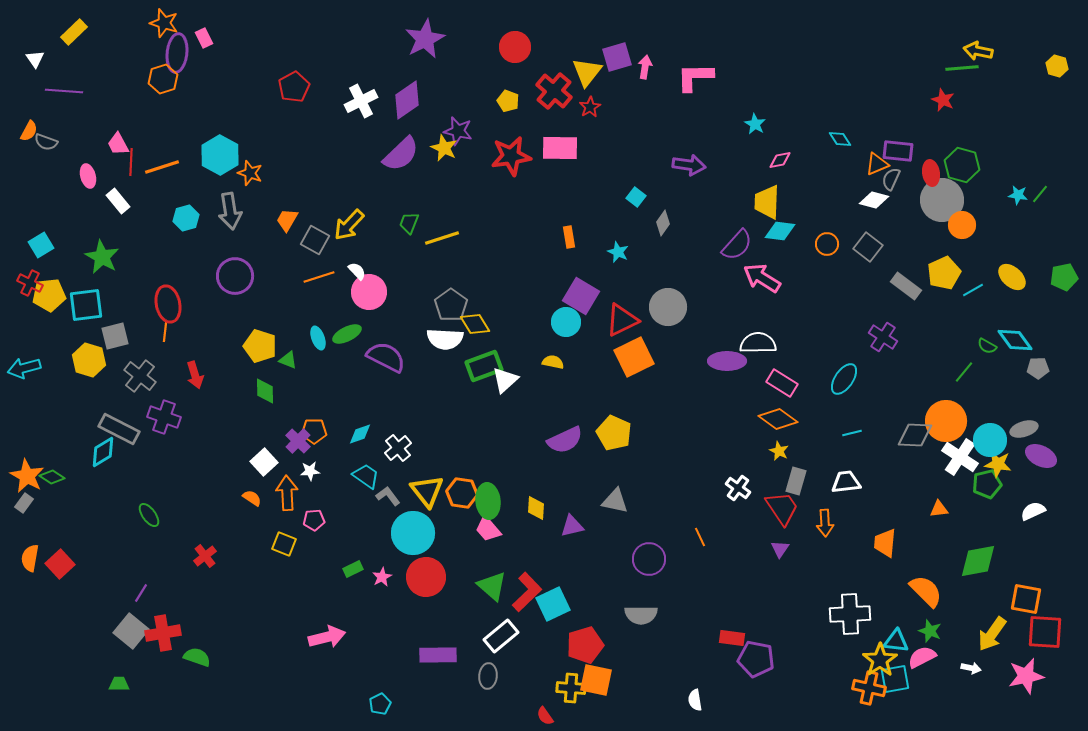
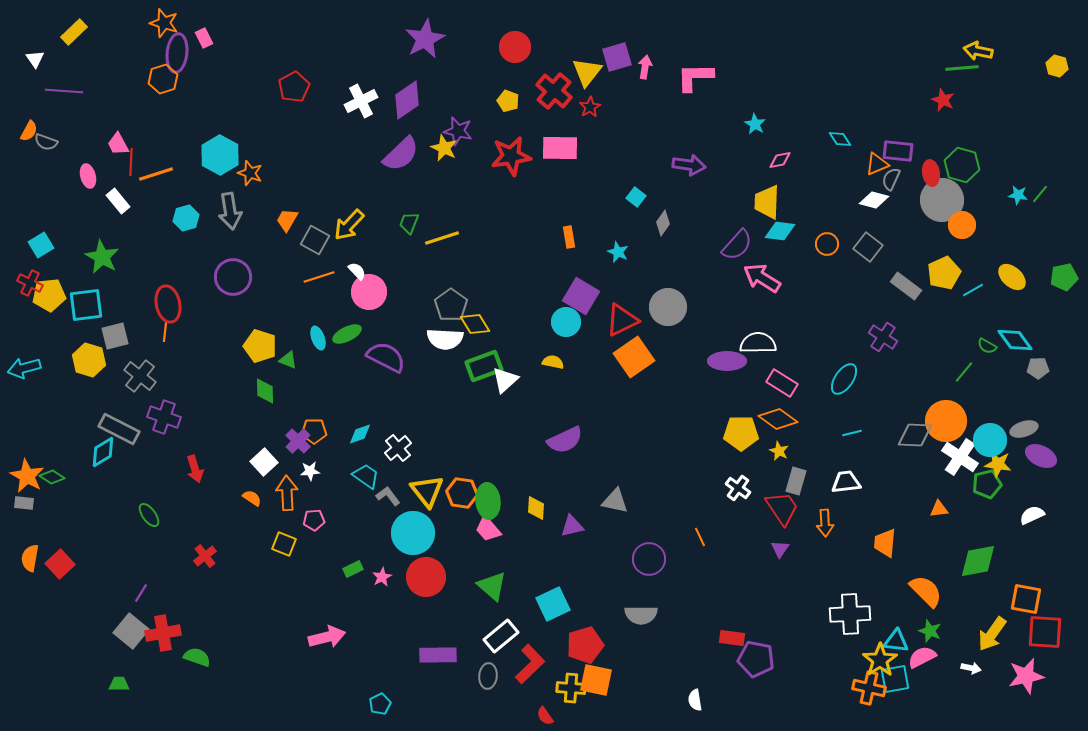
orange line at (162, 167): moved 6 px left, 7 px down
purple circle at (235, 276): moved 2 px left, 1 px down
orange square at (634, 357): rotated 9 degrees counterclockwise
red arrow at (195, 375): moved 94 px down
yellow pentagon at (614, 433): moved 127 px right; rotated 24 degrees counterclockwise
gray rectangle at (24, 503): rotated 60 degrees clockwise
white semicircle at (1033, 511): moved 1 px left, 4 px down
red L-shape at (527, 592): moved 3 px right, 72 px down
